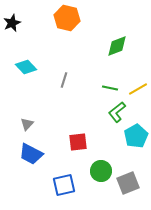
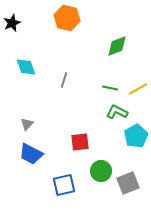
cyan diamond: rotated 25 degrees clockwise
green L-shape: rotated 65 degrees clockwise
red square: moved 2 px right
